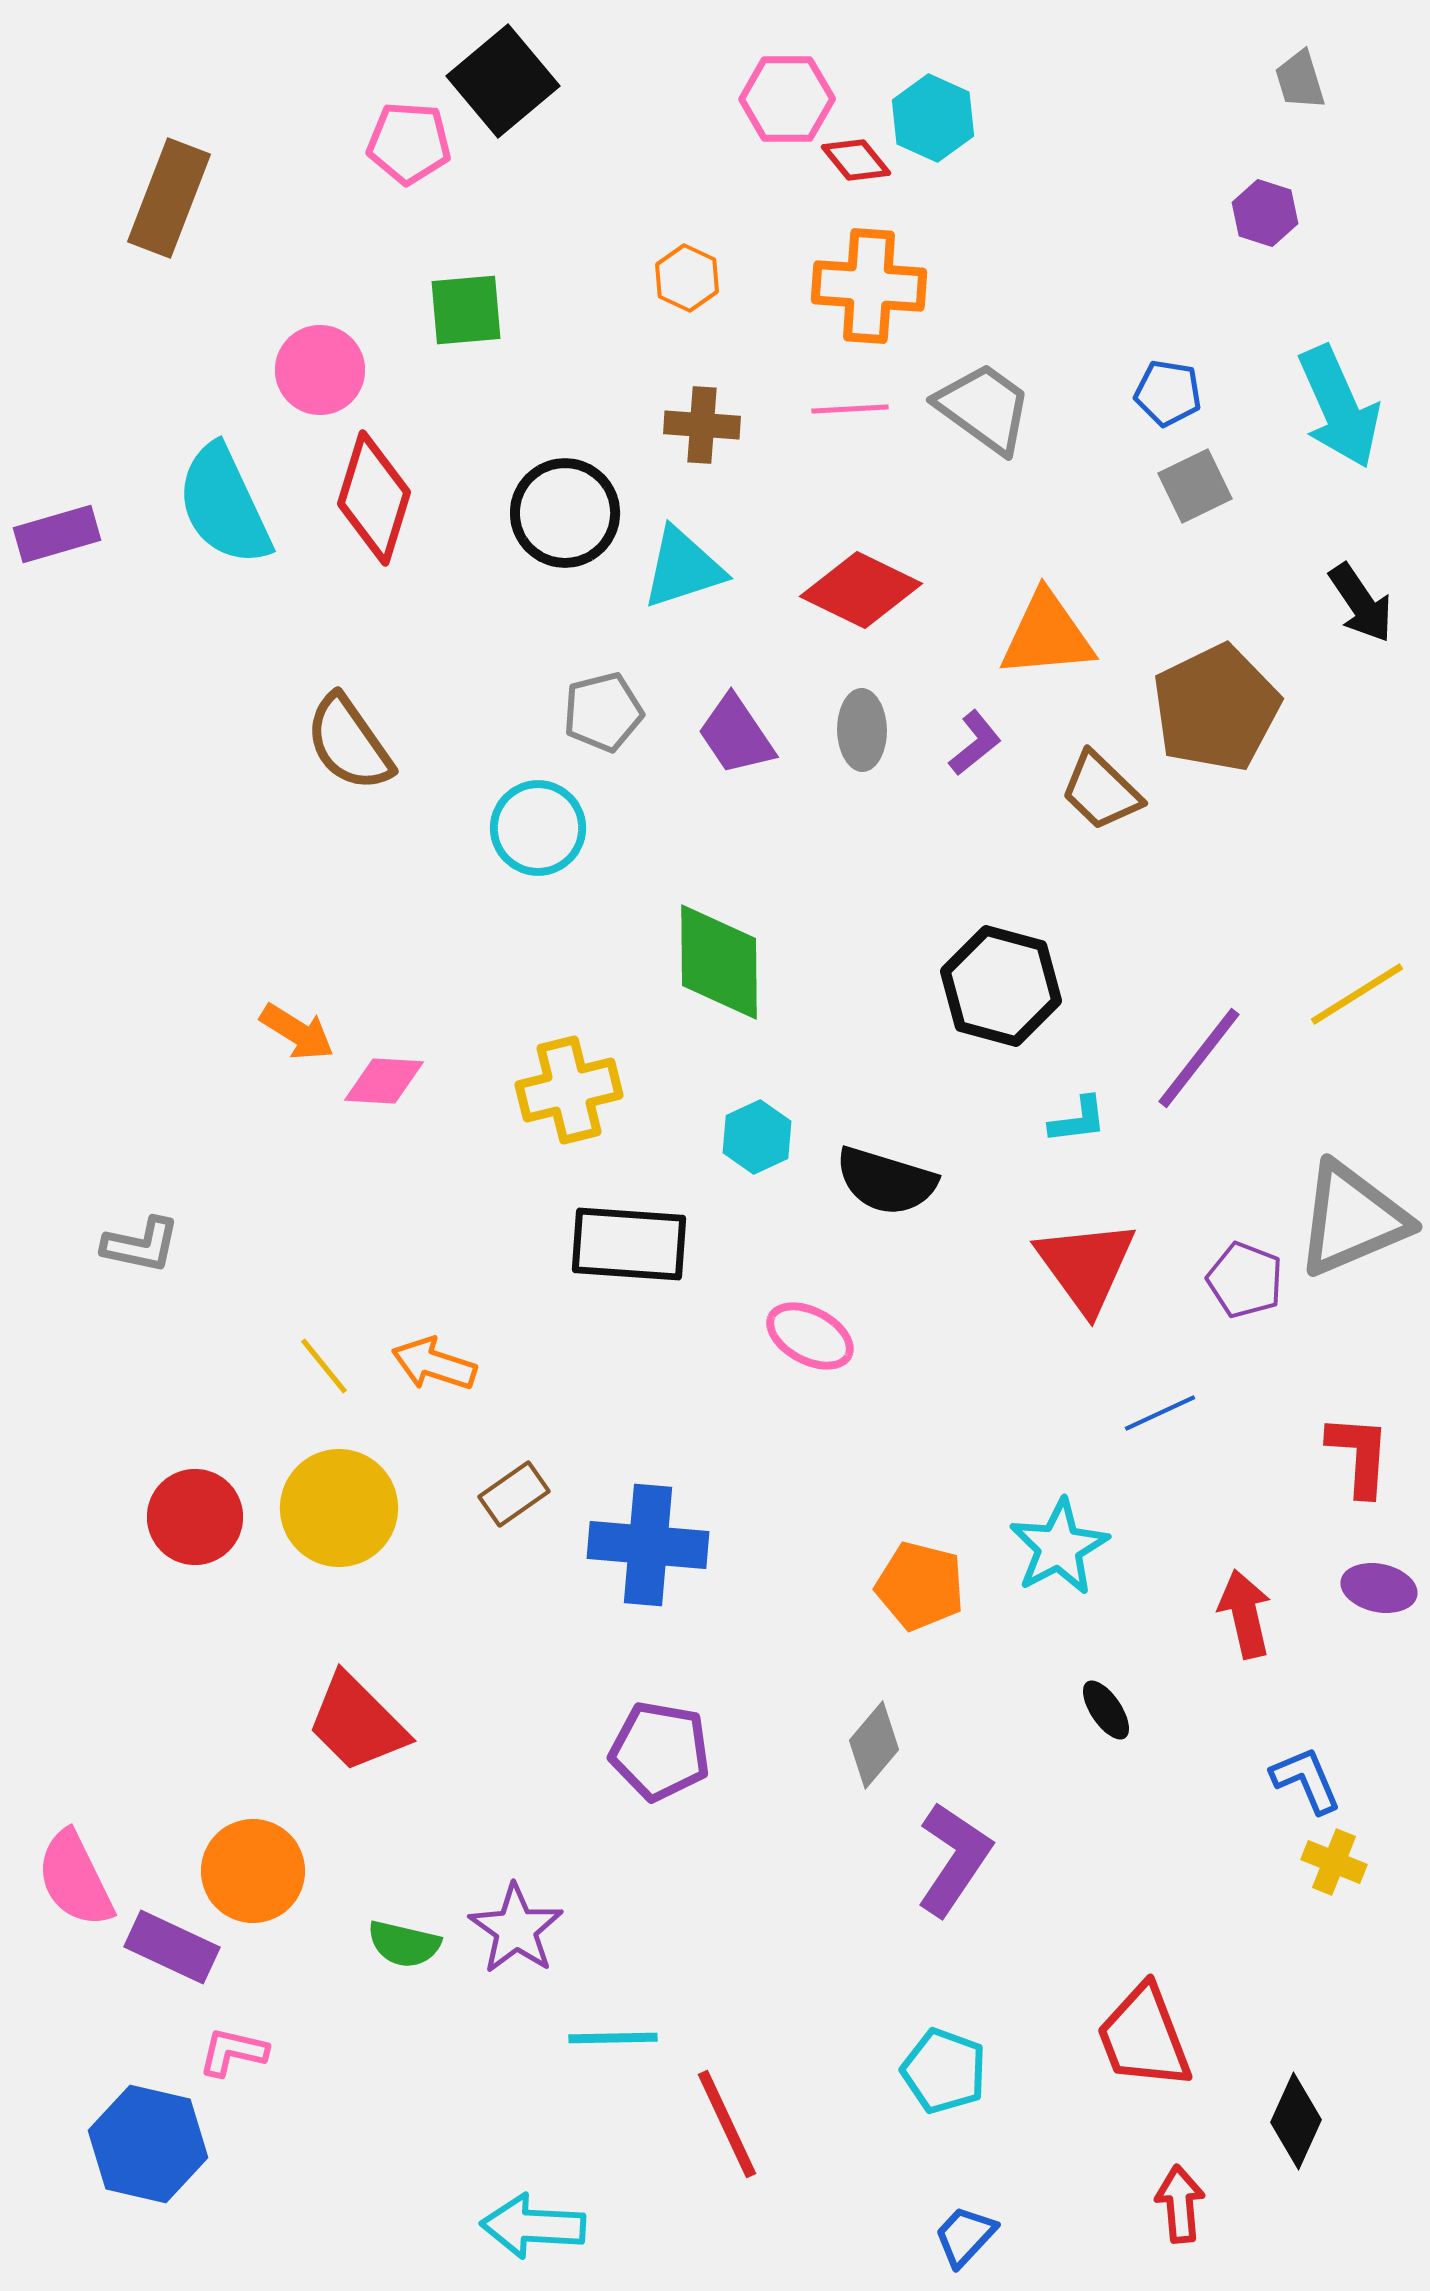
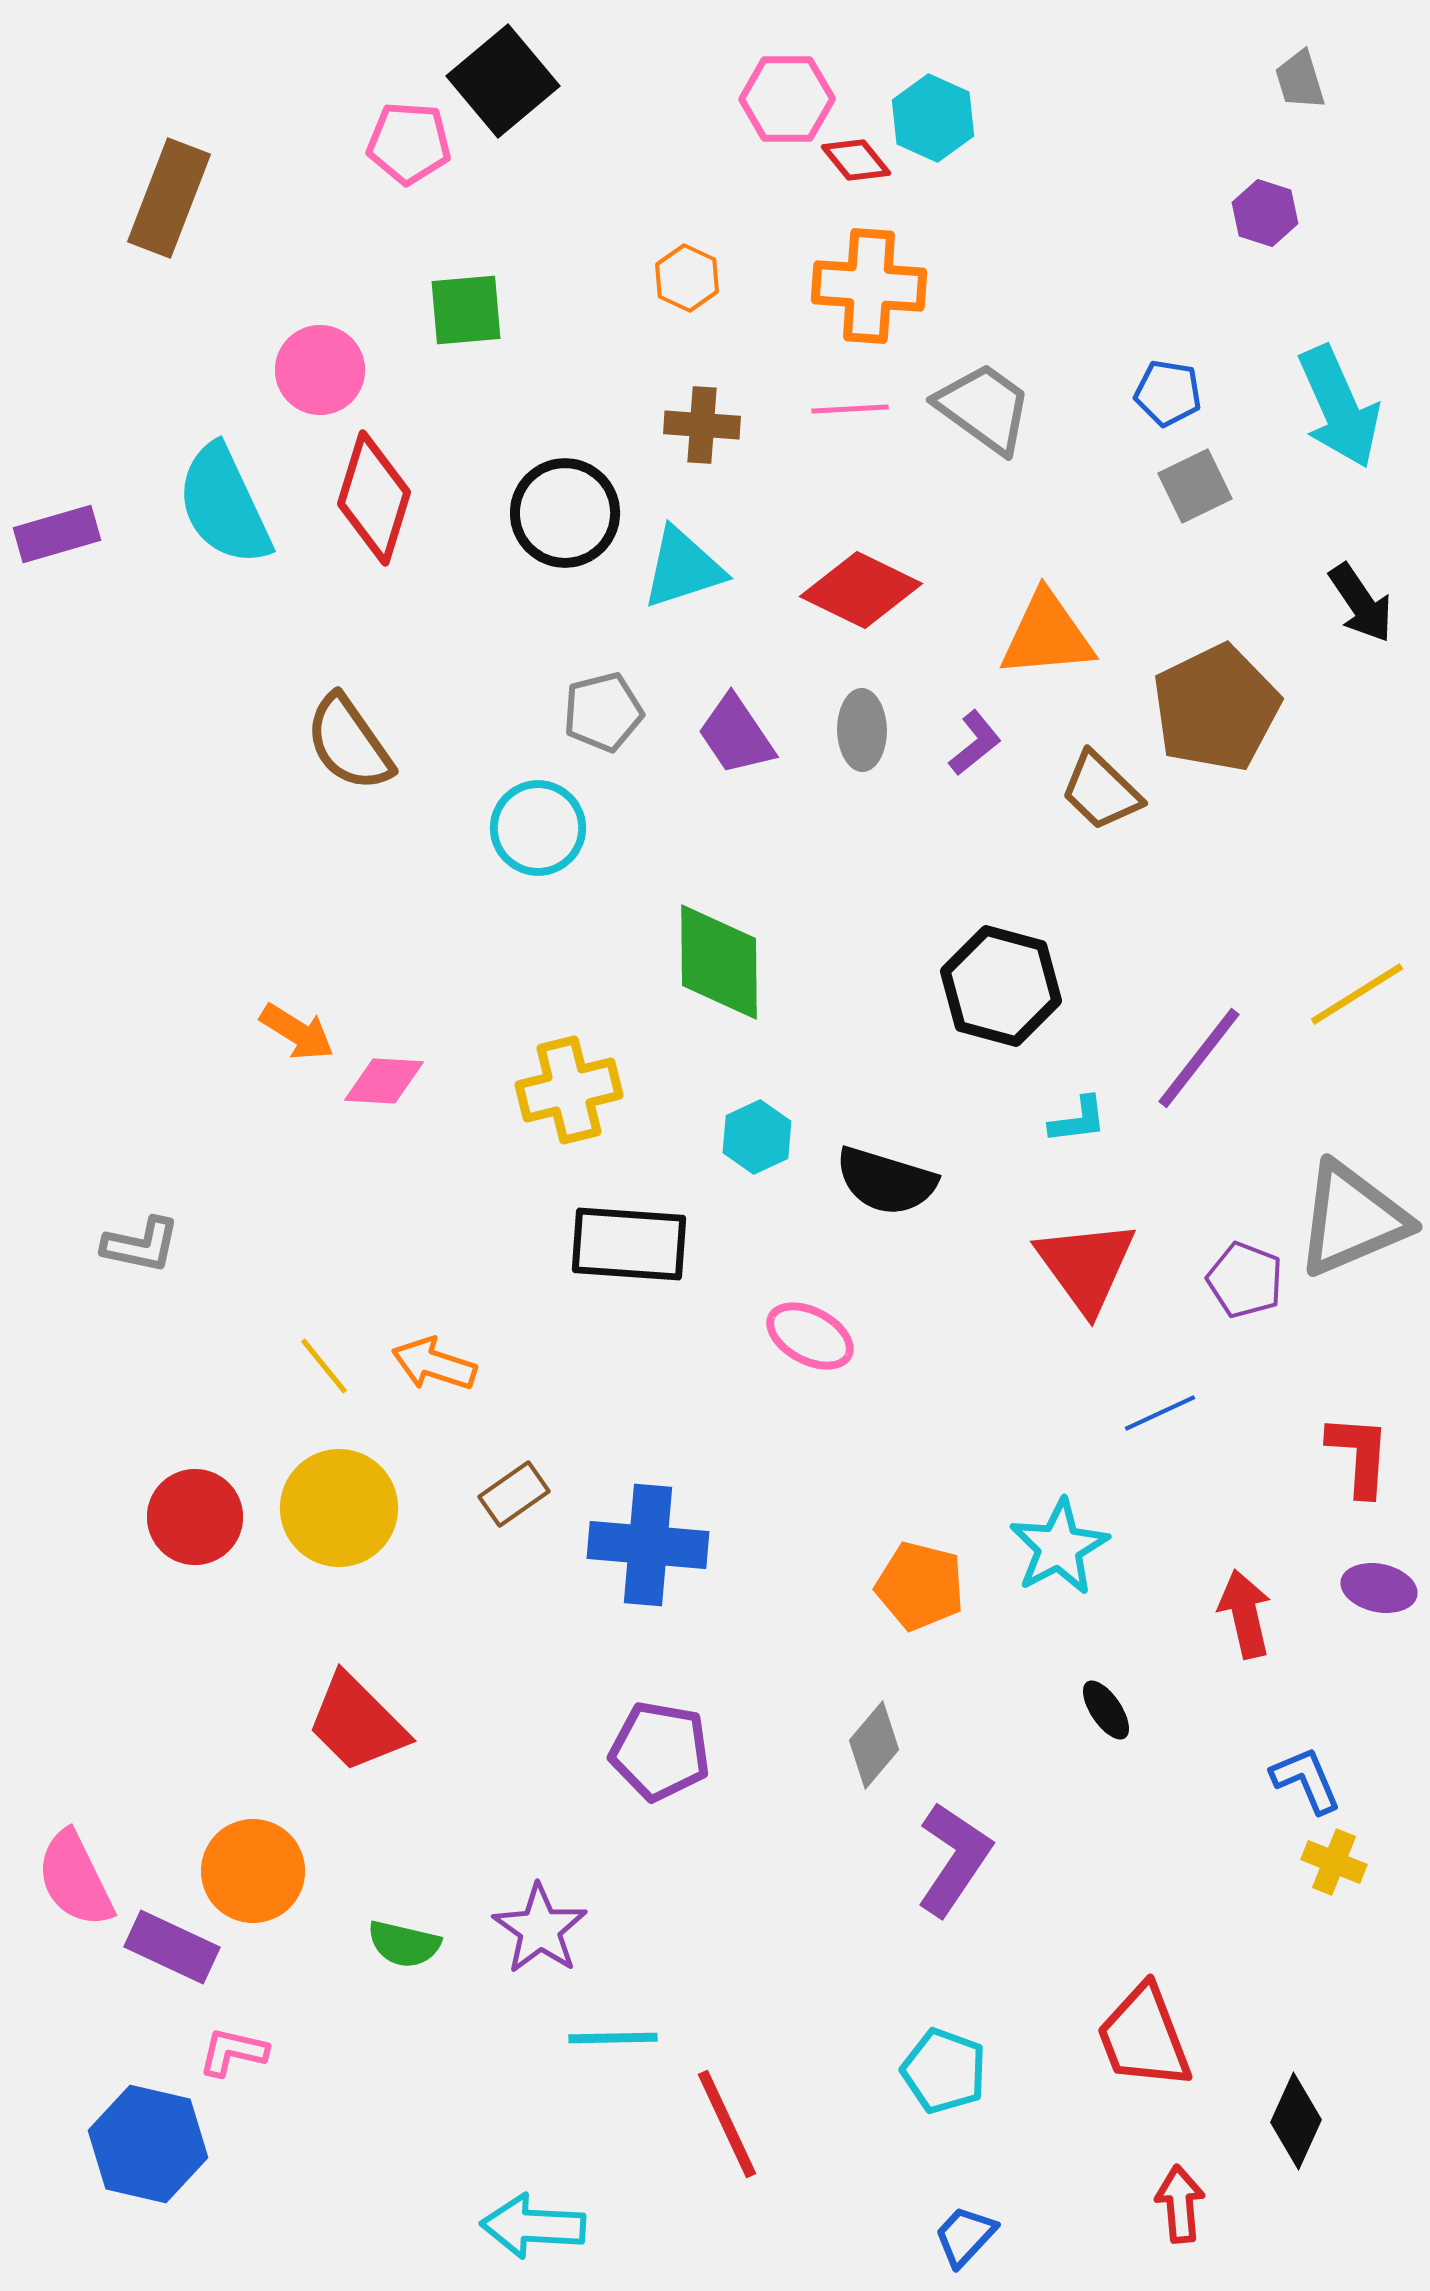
purple star at (516, 1929): moved 24 px right
